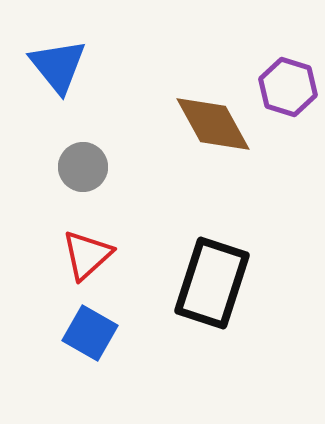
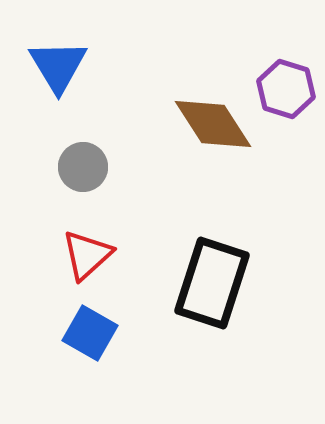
blue triangle: rotated 8 degrees clockwise
purple hexagon: moved 2 px left, 2 px down
brown diamond: rotated 4 degrees counterclockwise
